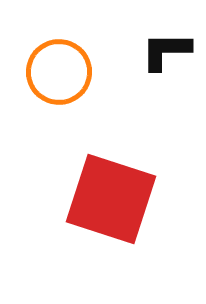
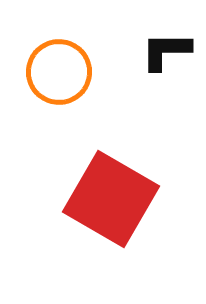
red square: rotated 12 degrees clockwise
